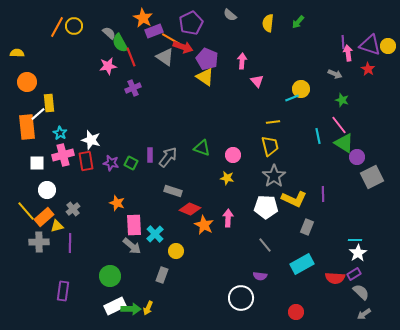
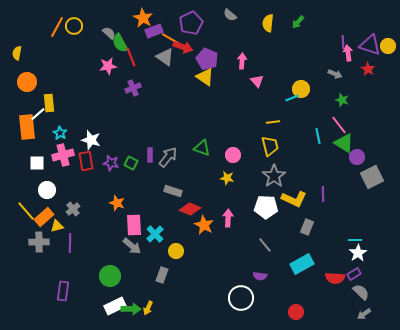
yellow semicircle at (17, 53): rotated 80 degrees counterclockwise
